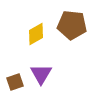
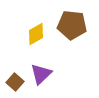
purple triangle: rotated 15 degrees clockwise
brown square: rotated 30 degrees counterclockwise
